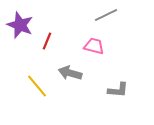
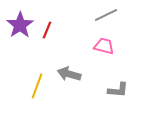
purple star: rotated 16 degrees clockwise
red line: moved 11 px up
pink trapezoid: moved 10 px right
gray arrow: moved 1 px left, 1 px down
yellow line: rotated 60 degrees clockwise
